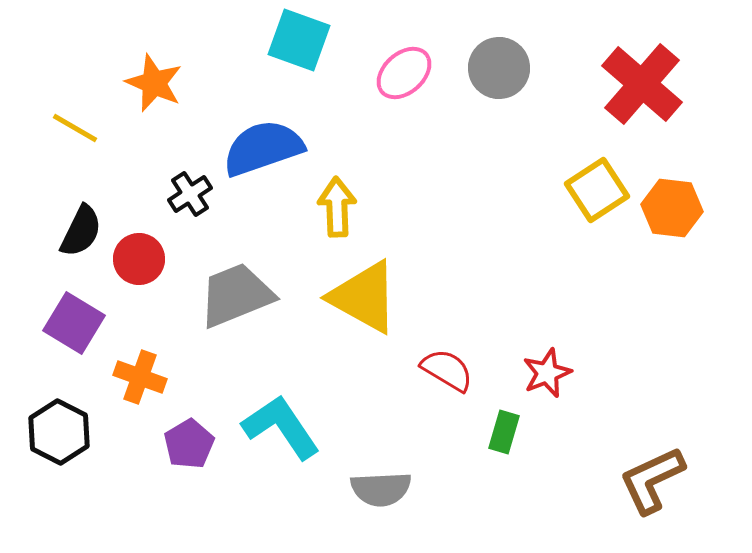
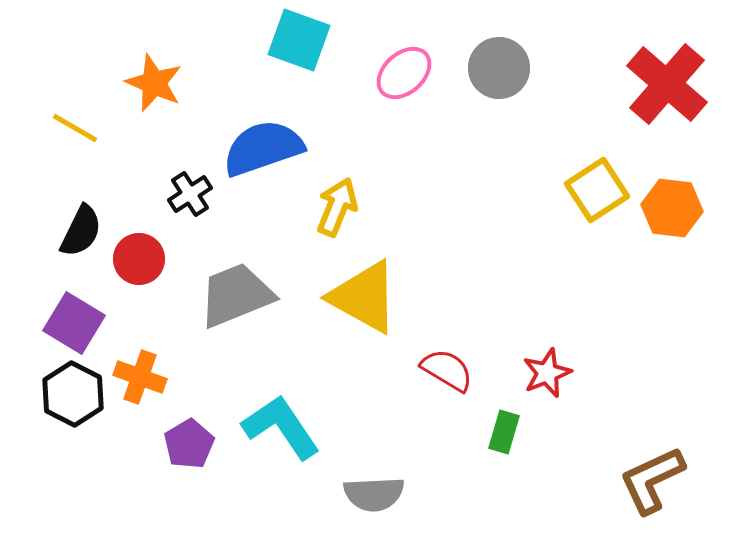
red cross: moved 25 px right
yellow arrow: rotated 24 degrees clockwise
black hexagon: moved 14 px right, 38 px up
gray semicircle: moved 7 px left, 5 px down
